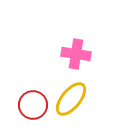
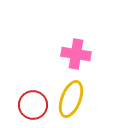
yellow ellipse: rotated 18 degrees counterclockwise
